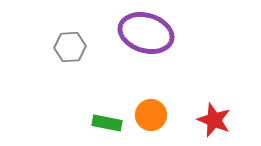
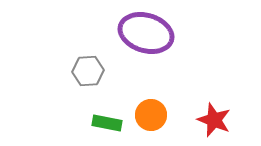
gray hexagon: moved 18 px right, 24 px down
